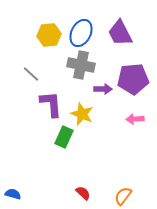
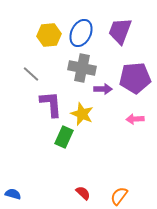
purple trapezoid: moved 2 px up; rotated 48 degrees clockwise
gray cross: moved 1 px right, 3 px down
purple pentagon: moved 2 px right, 1 px up
orange semicircle: moved 4 px left
